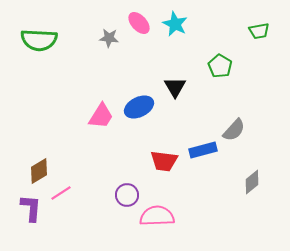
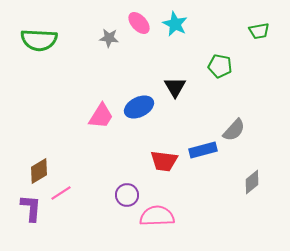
green pentagon: rotated 20 degrees counterclockwise
